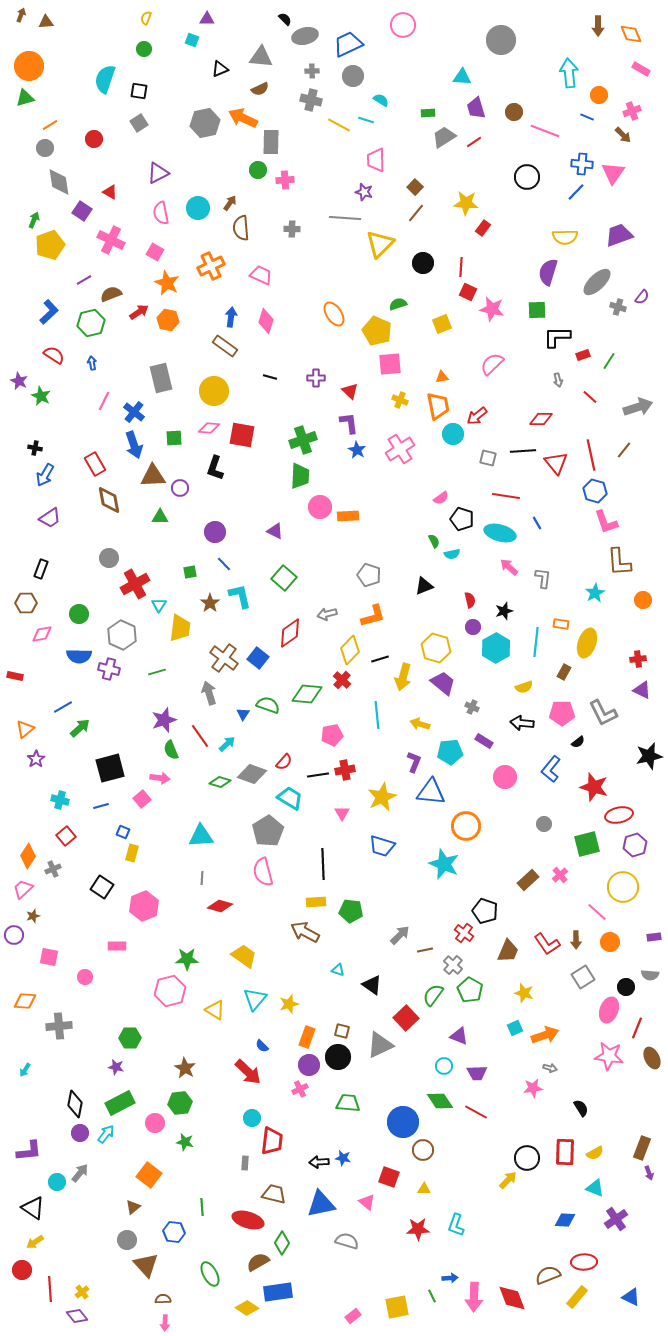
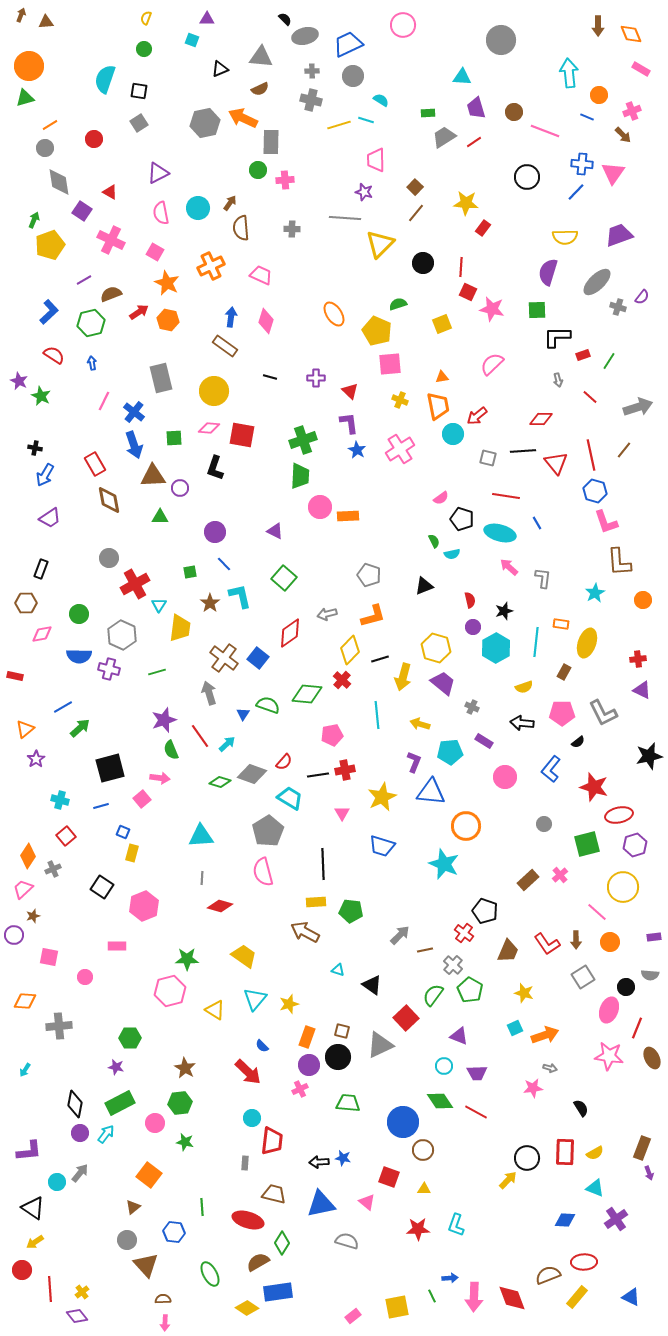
yellow line at (339, 125): rotated 45 degrees counterclockwise
